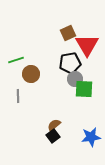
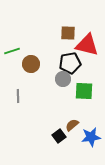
brown square: rotated 28 degrees clockwise
red triangle: rotated 45 degrees counterclockwise
green line: moved 4 px left, 9 px up
brown circle: moved 10 px up
gray circle: moved 12 px left
green square: moved 2 px down
brown semicircle: moved 18 px right
black square: moved 6 px right
